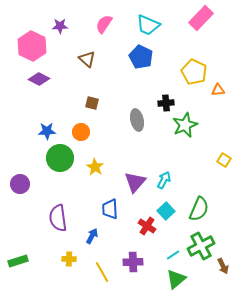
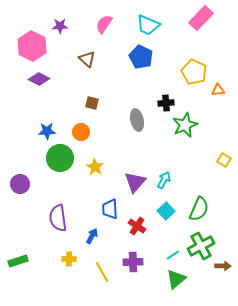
red cross: moved 10 px left
brown arrow: rotated 63 degrees counterclockwise
